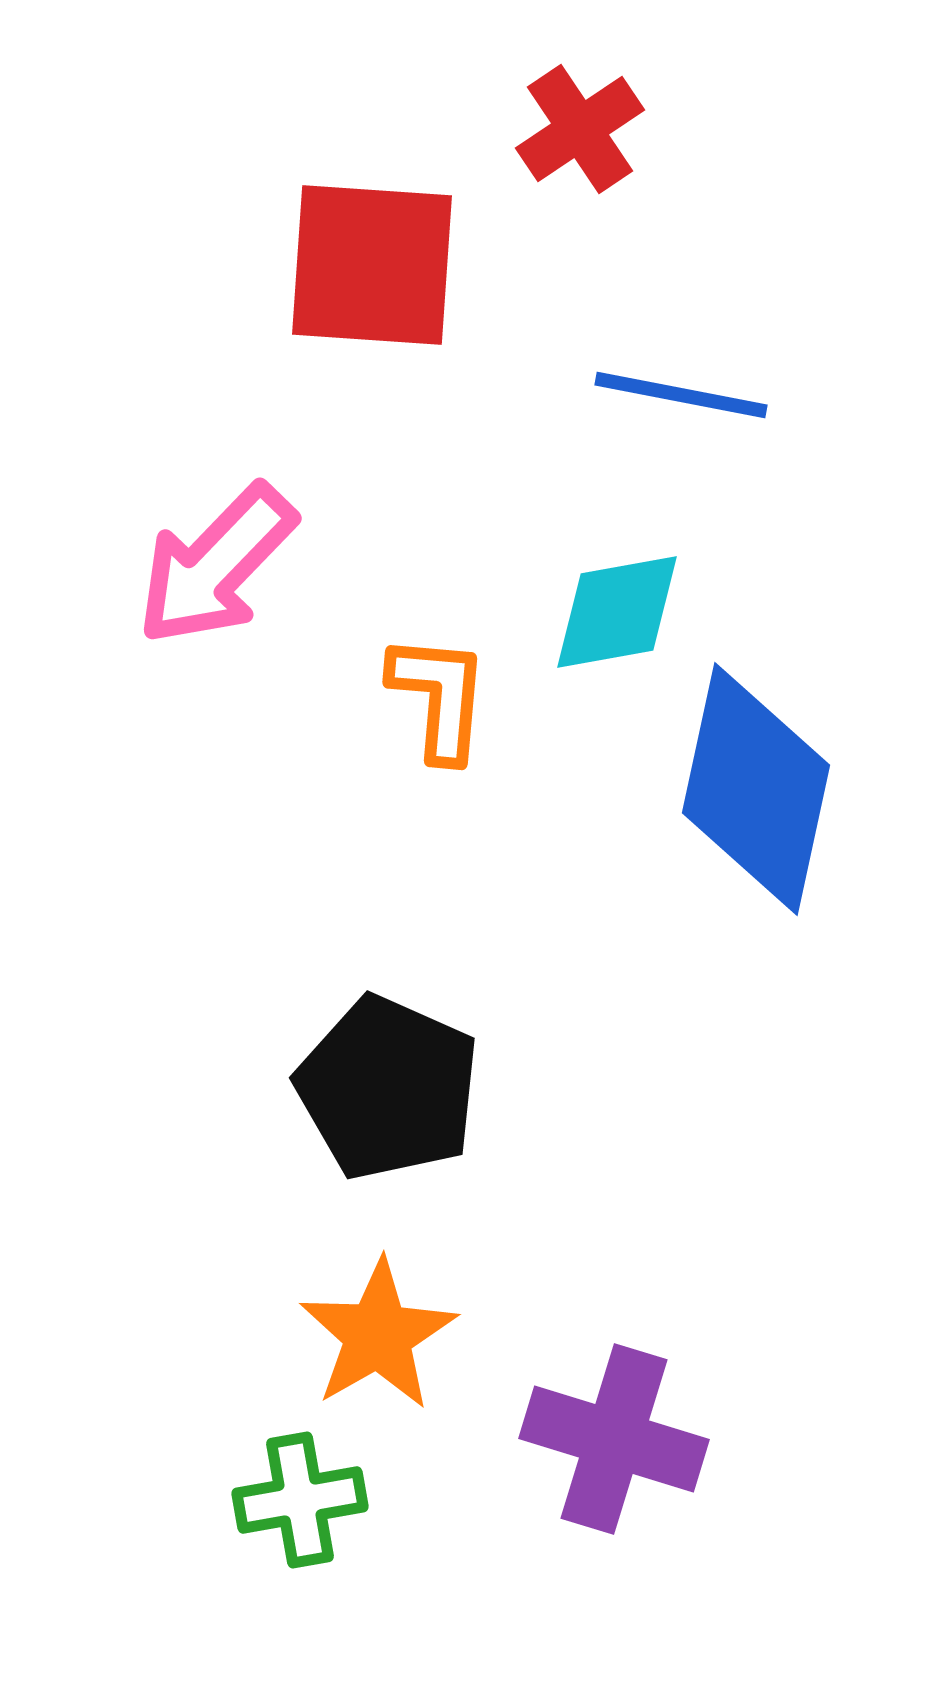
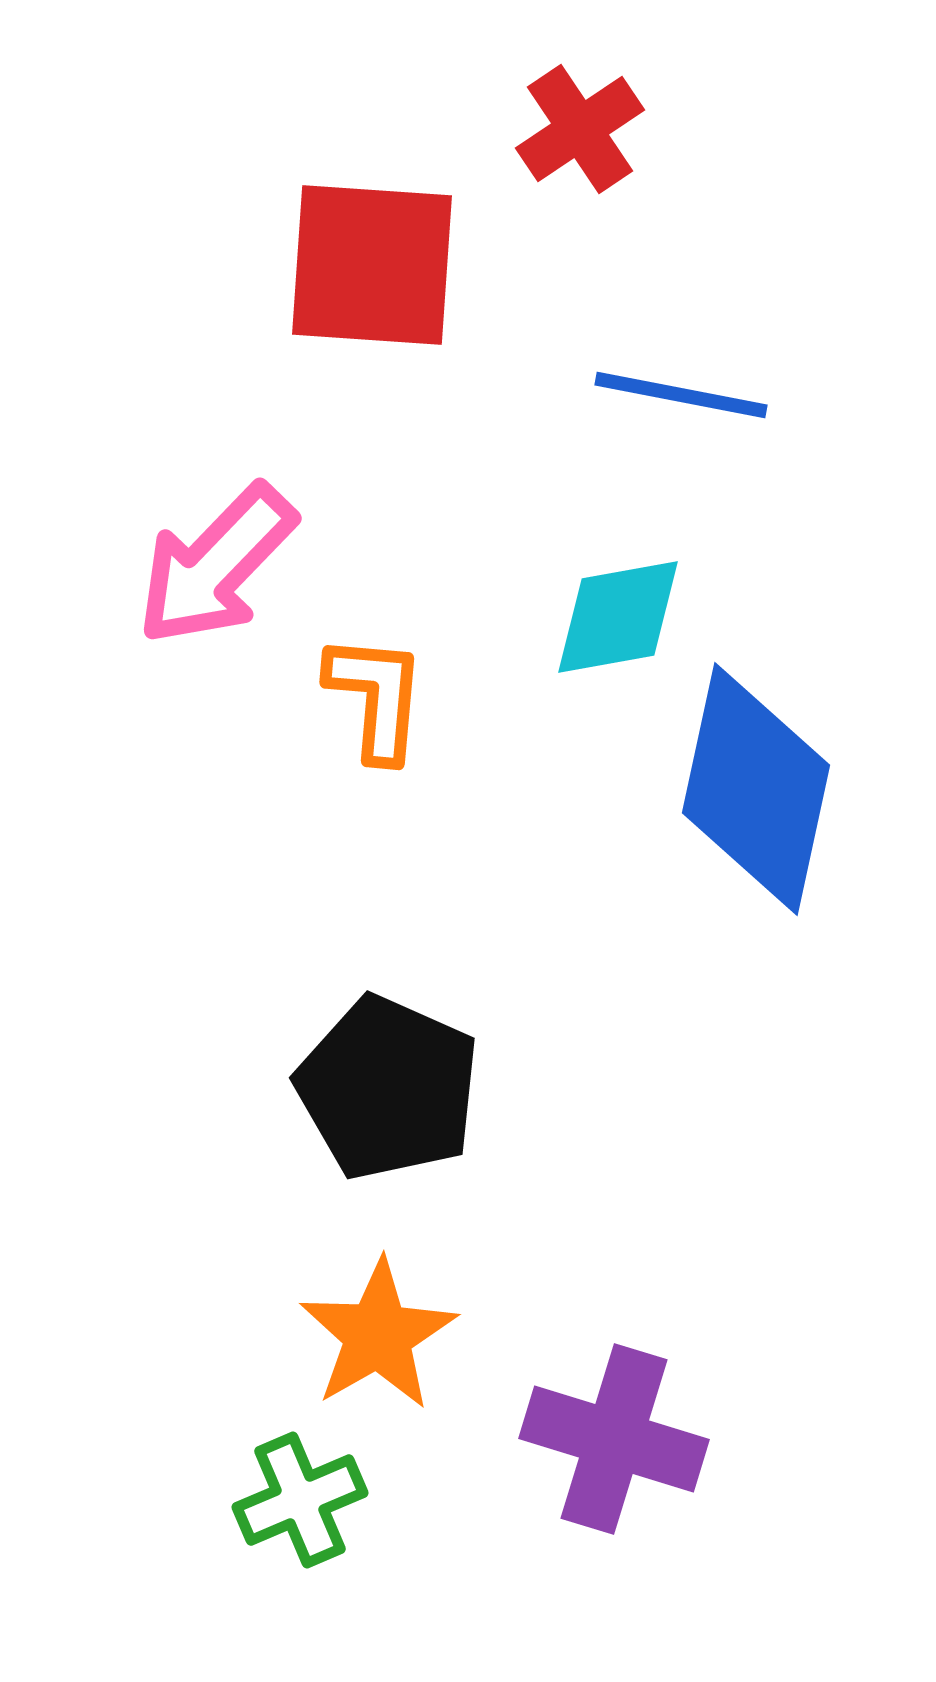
cyan diamond: moved 1 px right, 5 px down
orange L-shape: moved 63 px left
green cross: rotated 13 degrees counterclockwise
